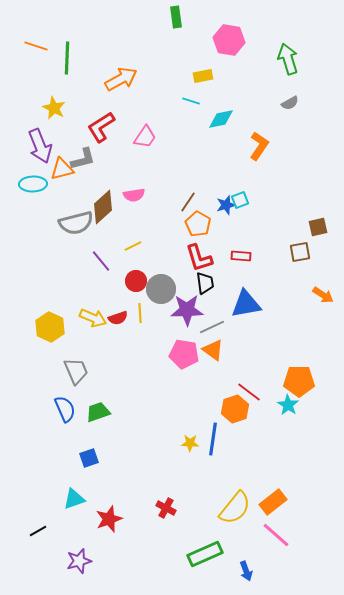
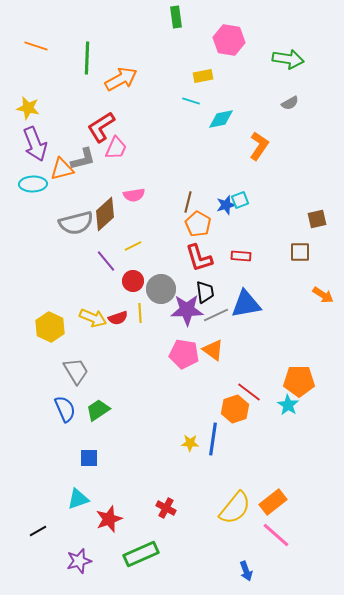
green line at (67, 58): moved 20 px right
green arrow at (288, 59): rotated 116 degrees clockwise
yellow star at (54, 108): moved 26 px left; rotated 15 degrees counterclockwise
pink trapezoid at (145, 137): moved 29 px left, 11 px down; rotated 10 degrees counterclockwise
purple arrow at (40, 146): moved 5 px left, 2 px up
brown line at (188, 202): rotated 20 degrees counterclockwise
brown diamond at (103, 207): moved 2 px right, 7 px down
brown square at (318, 227): moved 1 px left, 8 px up
brown square at (300, 252): rotated 10 degrees clockwise
purple line at (101, 261): moved 5 px right
red circle at (136, 281): moved 3 px left
black trapezoid at (205, 283): moved 9 px down
gray line at (212, 327): moved 4 px right, 12 px up
gray trapezoid at (76, 371): rotated 8 degrees counterclockwise
green trapezoid at (98, 412): moved 2 px up; rotated 15 degrees counterclockwise
blue square at (89, 458): rotated 18 degrees clockwise
cyan triangle at (74, 499): moved 4 px right
green rectangle at (205, 554): moved 64 px left
